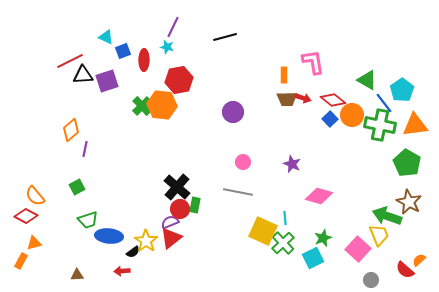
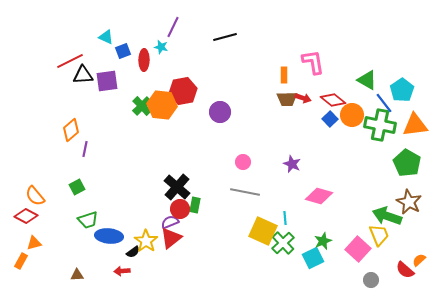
cyan star at (167, 47): moved 6 px left
red hexagon at (179, 80): moved 4 px right, 11 px down
purple square at (107, 81): rotated 10 degrees clockwise
purple circle at (233, 112): moved 13 px left
gray line at (238, 192): moved 7 px right
green star at (323, 238): moved 3 px down
